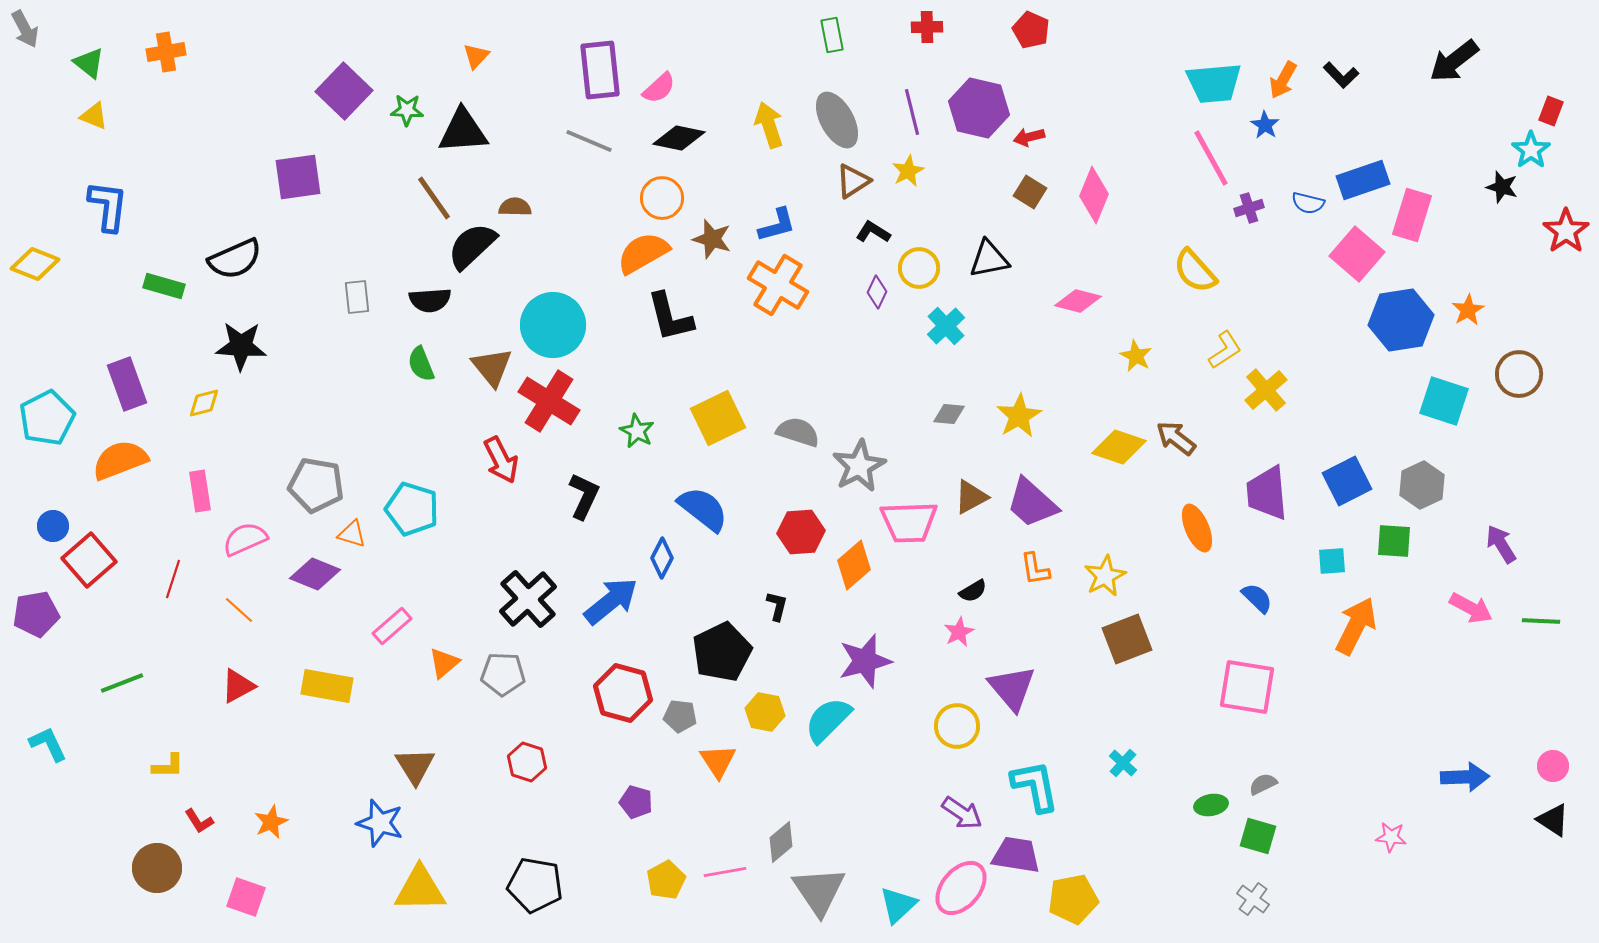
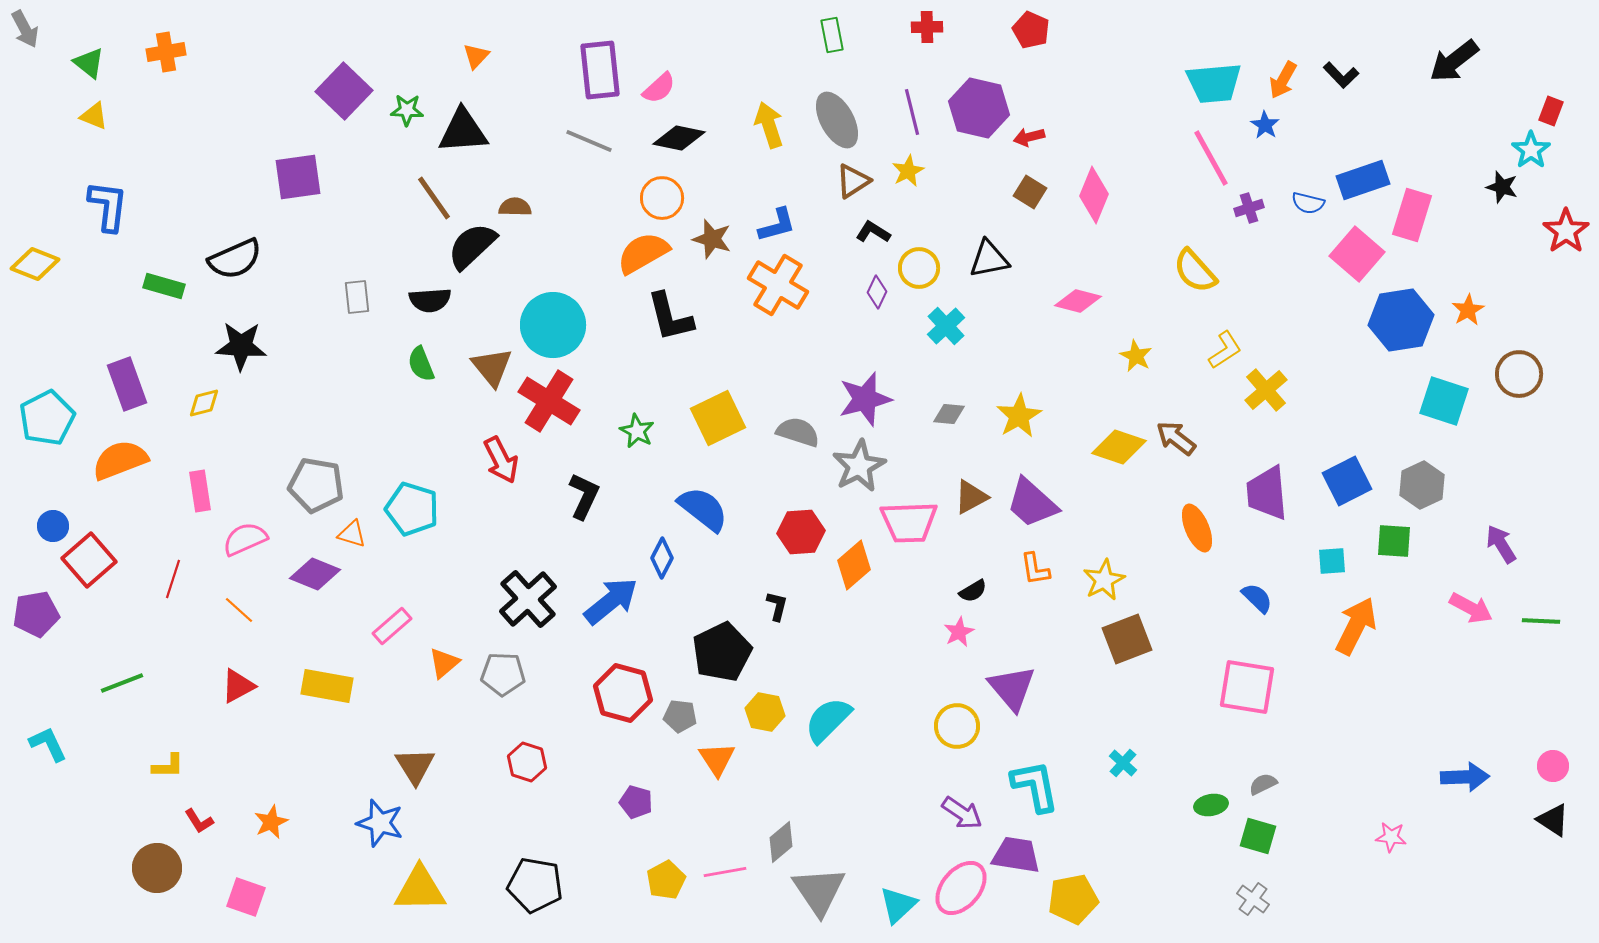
yellow star at (1105, 576): moved 1 px left, 4 px down
purple star at (865, 661): moved 262 px up
orange triangle at (718, 761): moved 1 px left, 2 px up
